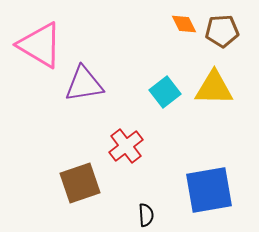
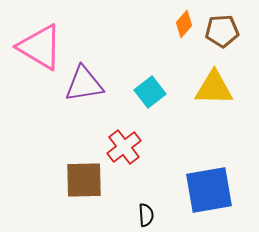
orange diamond: rotated 68 degrees clockwise
pink triangle: moved 2 px down
cyan square: moved 15 px left
red cross: moved 2 px left, 1 px down
brown square: moved 4 px right, 3 px up; rotated 18 degrees clockwise
